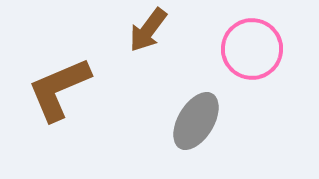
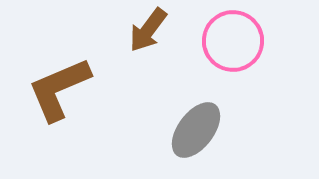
pink circle: moved 19 px left, 8 px up
gray ellipse: moved 9 px down; rotated 6 degrees clockwise
